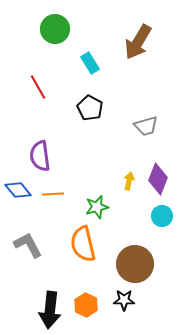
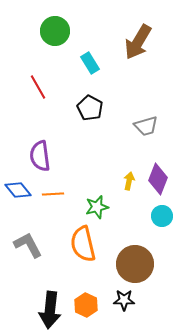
green circle: moved 2 px down
